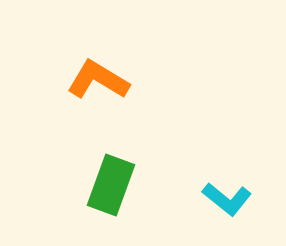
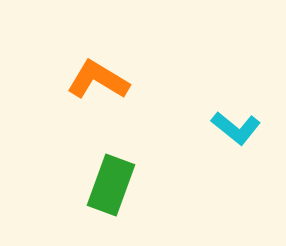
cyan L-shape: moved 9 px right, 71 px up
